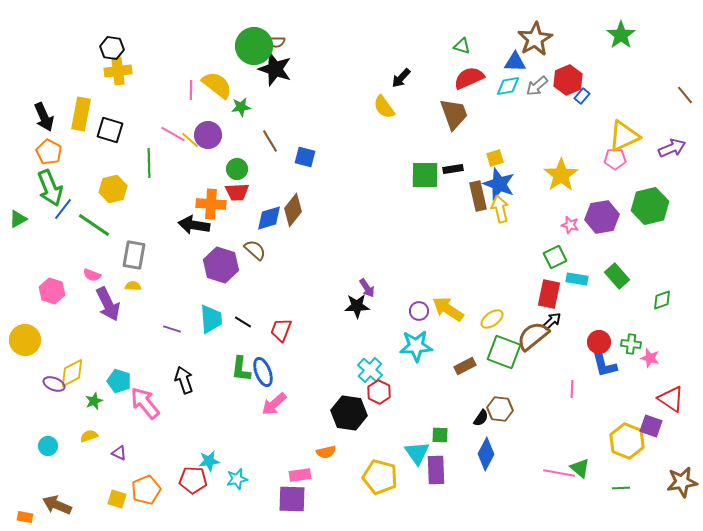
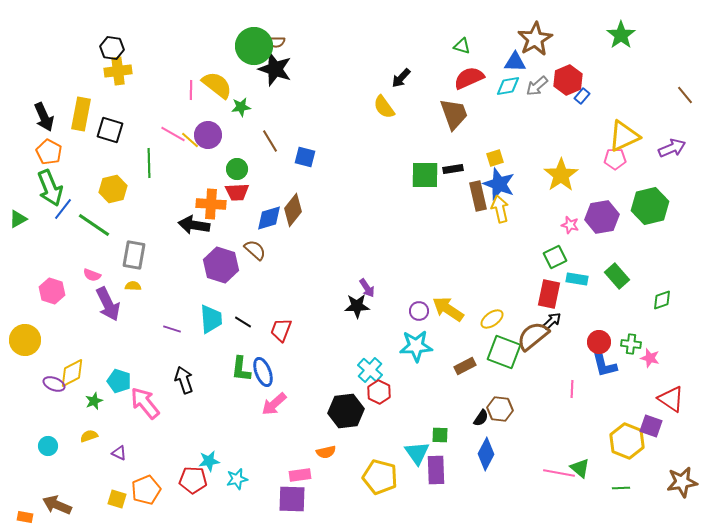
black hexagon at (349, 413): moved 3 px left, 2 px up; rotated 16 degrees counterclockwise
